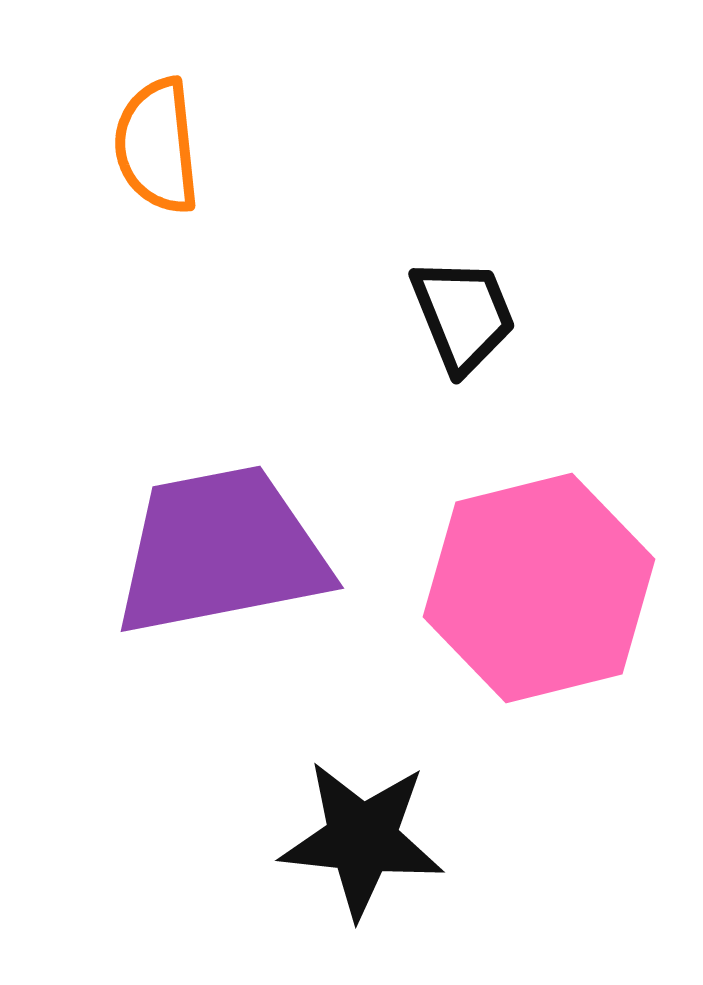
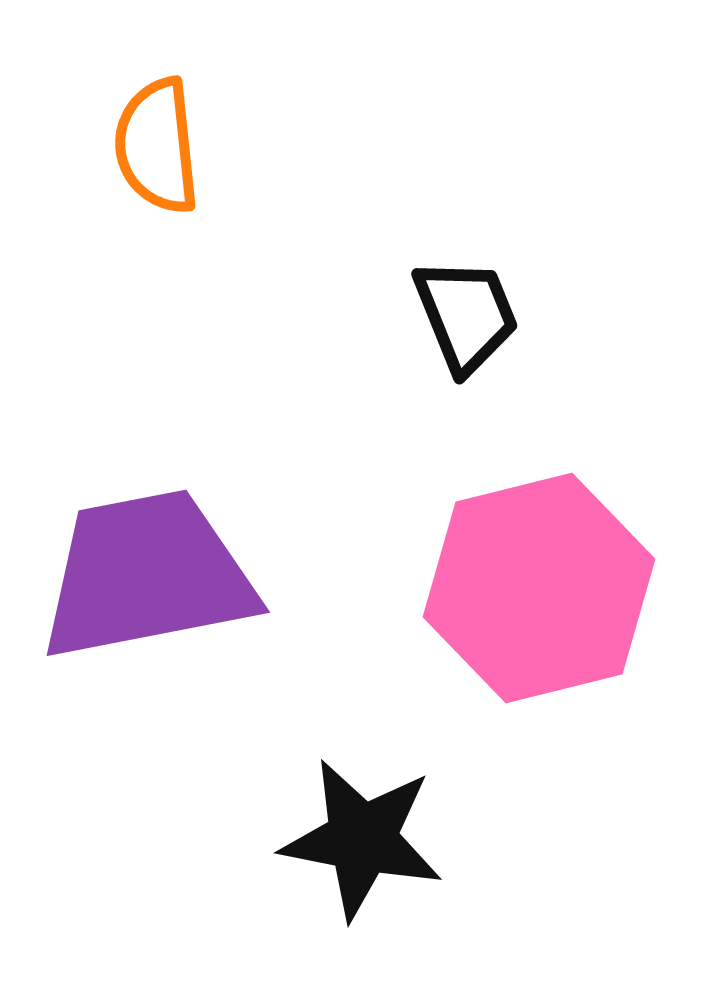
black trapezoid: moved 3 px right
purple trapezoid: moved 74 px left, 24 px down
black star: rotated 5 degrees clockwise
